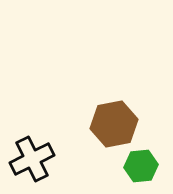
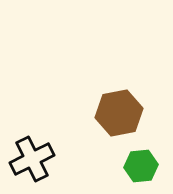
brown hexagon: moved 5 px right, 11 px up
